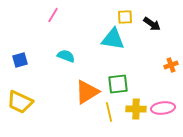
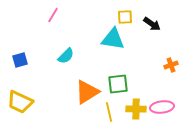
cyan semicircle: rotated 114 degrees clockwise
pink ellipse: moved 1 px left, 1 px up
